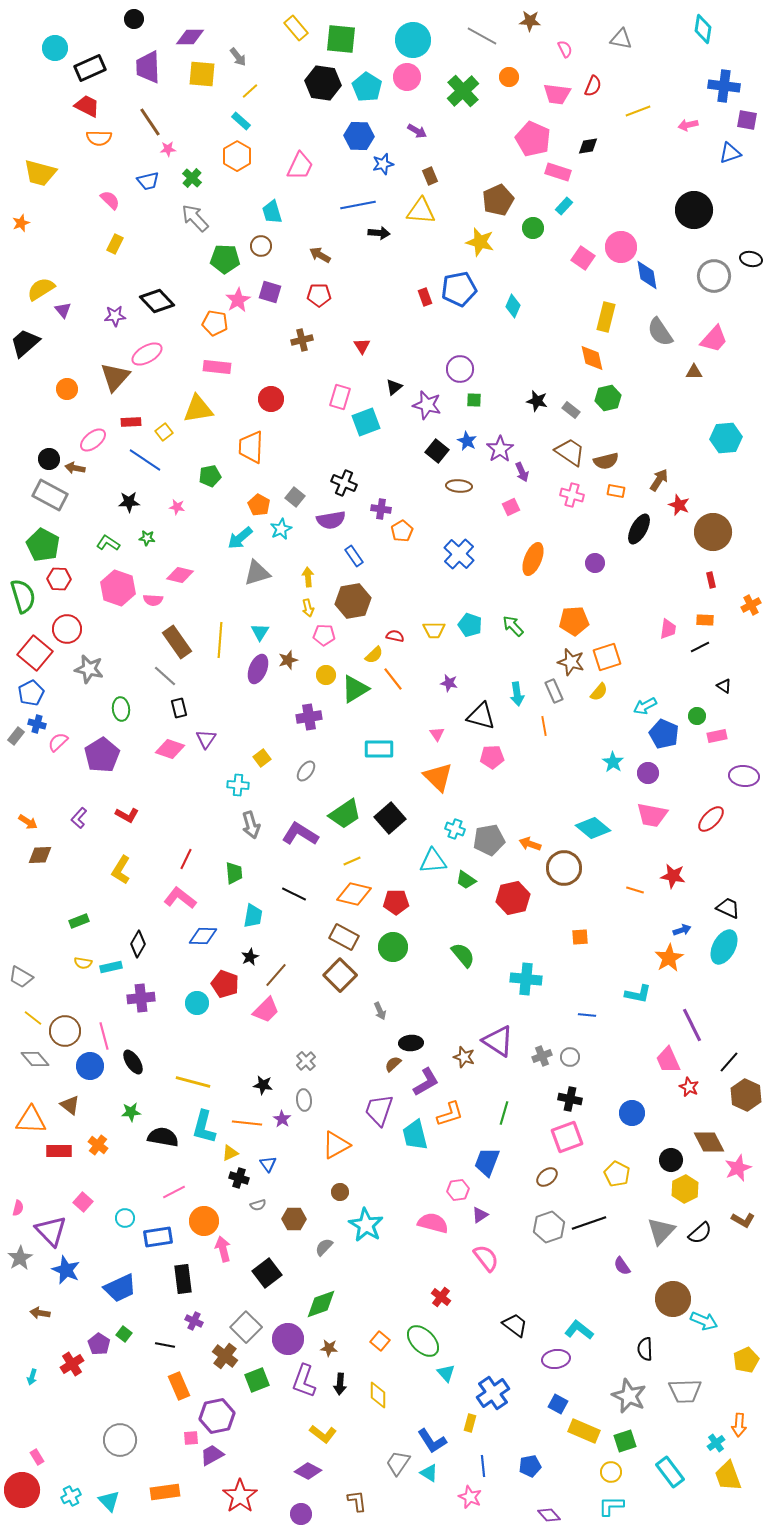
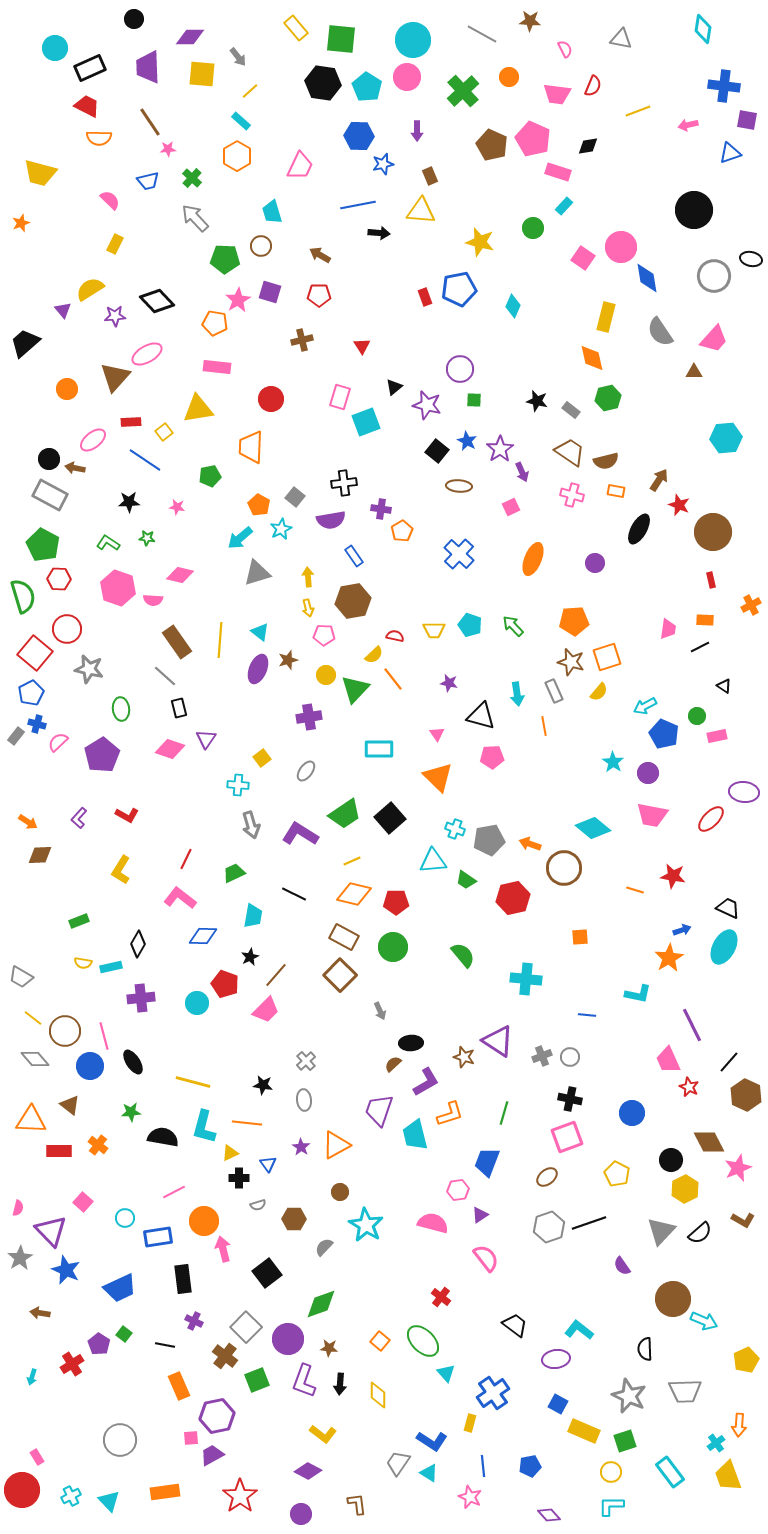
gray line at (482, 36): moved 2 px up
purple arrow at (417, 131): rotated 60 degrees clockwise
brown pentagon at (498, 200): moved 6 px left, 55 px up; rotated 24 degrees counterclockwise
blue diamond at (647, 275): moved 3 px down
yellow semicircle at (41, 289): moved 49 px right
black cross at (344, 483): rotated 30 degrees counterclockwise
cyan triangle at (260, 632): rotated 24 degrees counterclockwise
green triangle at (355, 689): rotated 16 degrees counterclockwise
purple ellipse at (744, 776): moved 16 px down
green trapezoid at (234, 873): rotated 110 degrees counterclockwise
purple star at (282, 1119): moved 19 px right, 28 px down
black cross at (239, 1178): rotated 18 degrees counterclockwise
blue L-shape at (432, 1441): rotated 24 degrees counterclockwise
brown L-shape at (357, 1501): moved 3 px down
